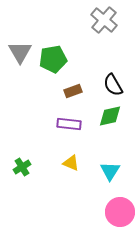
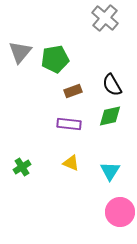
gray cross: moved 1 px right, 2 px up
gray triangle: rotated 10 degrees clockwise
green pentagon: moved 2 px right
black semicircle: moved 1 px left
